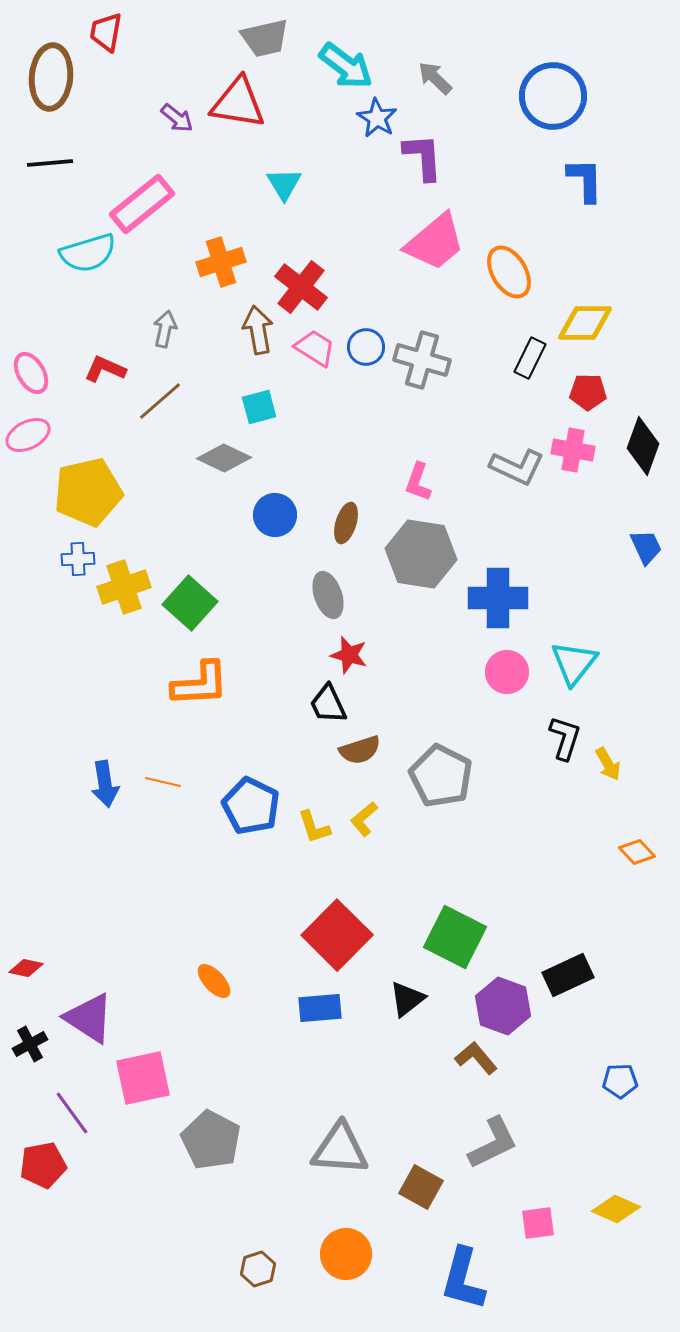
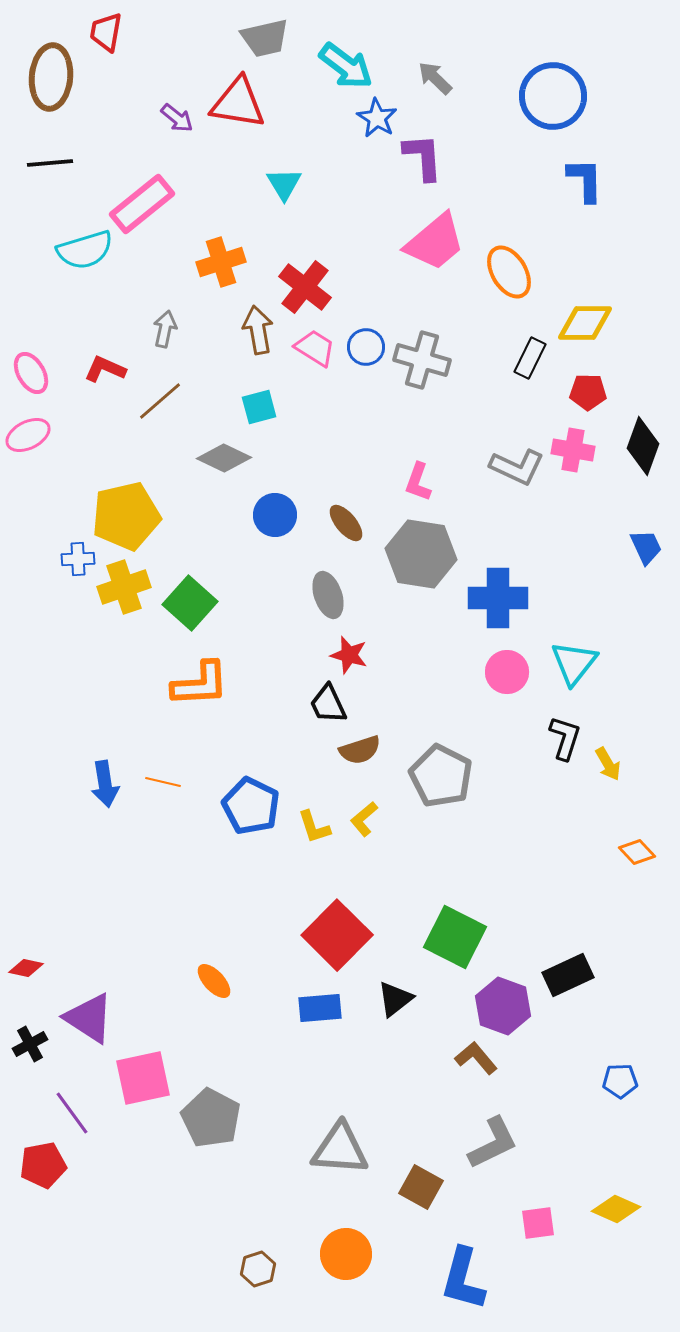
cyan semicircle at (88, 253): moved 3 px left, 3 px up
red cross at (301, 287): moved 4 px right
yellow pentagon at (88, 492): moved 38 px right, 24 px down
brown ellipse at (346, 523): rotated 57 degrees counterclockwise
black triangle at (407, 999): moved 12 px left
gray pentagon at (211, 1140): moved 22 px up
